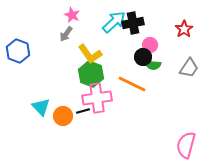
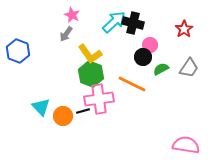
black cross: rotated 25 degrees clockwise
green semicircle: moved 8 px right, 4 px down; rotated 147 degrees clockwise
pink cross: moved 2 px right, 1 px down
pink semicircle: rotated 84 degrees clockwise
